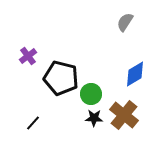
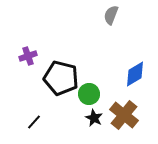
gray semicircle: moved 14 px left, 7 px up; rotated 12 degrees counterclockwise
purple cross: rotated 18 degrees clockwise
green circle: moved 2 px left
black star: rotated 24 degrees clockwise
black line: moved 1 px right, 1 px up
